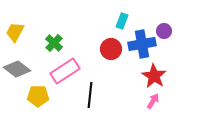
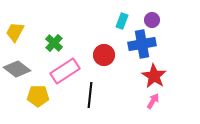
purple circle: moved 12 px left, 11 px up
red circle: moved 7 px left, 6 px down
